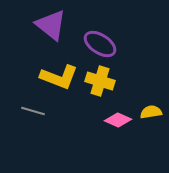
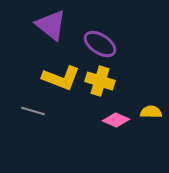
yellow L-shape: moved 2 px right, 1 px down
yellow semicircle: rotated 10 degrees clockwise
pink diamond: moved 2 px left
